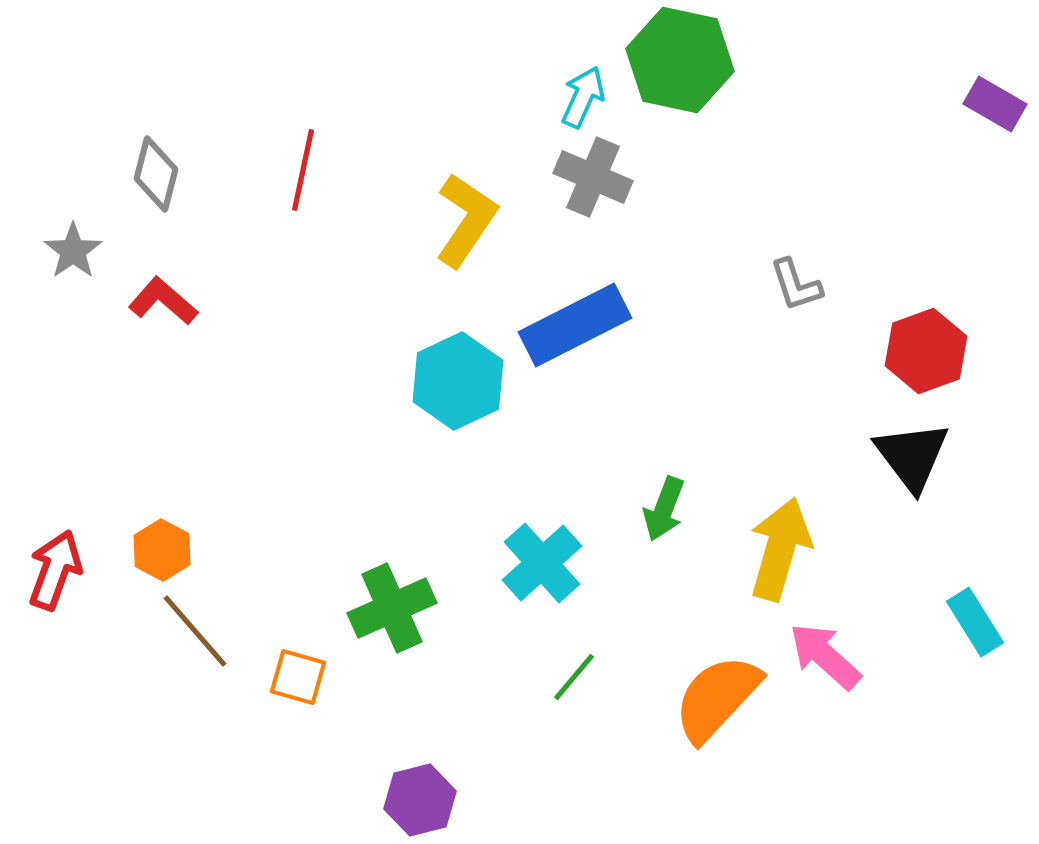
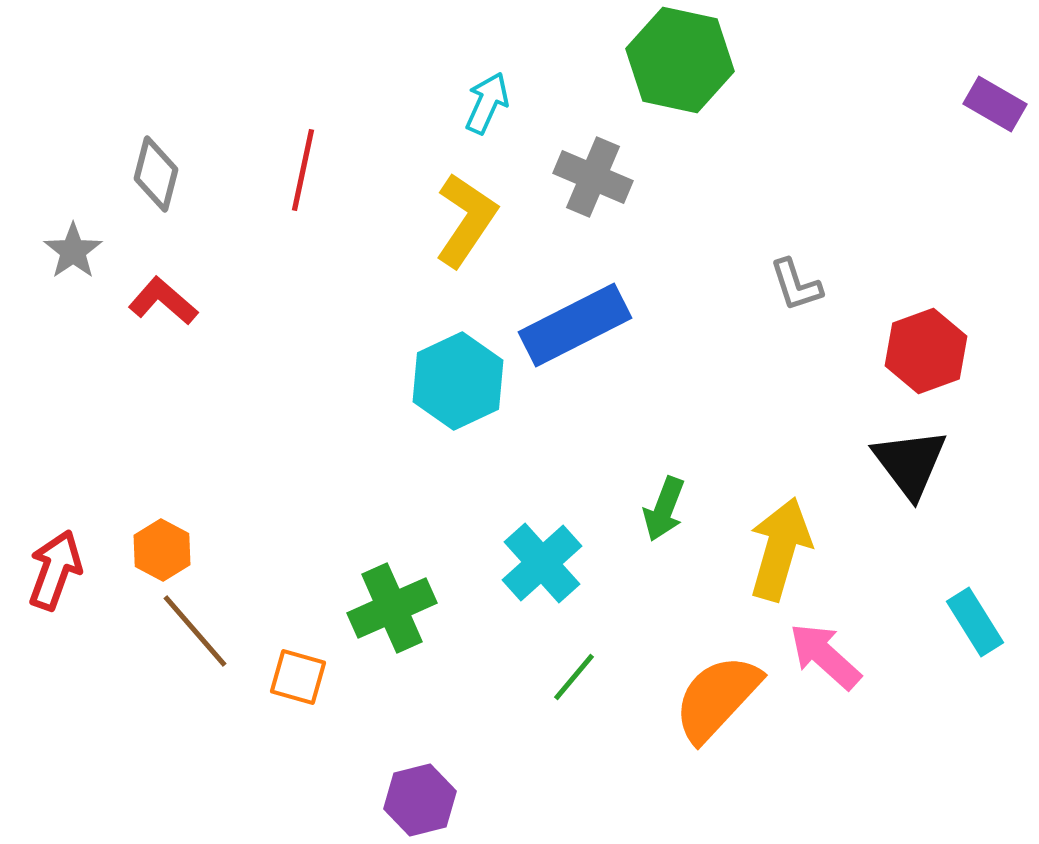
cyan arrow: moved 96 px left, 6 px down
black triangle: moved 2 px left, 7 px down
